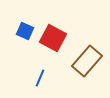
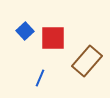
blue square: rotated 24 degrees clockwise
red square: rotated 28 degrees counterclockwise
